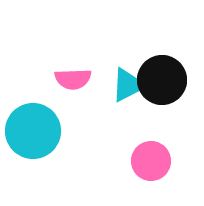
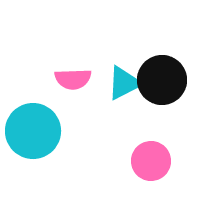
cyan triangle: moved 4 px left, 2 px up
